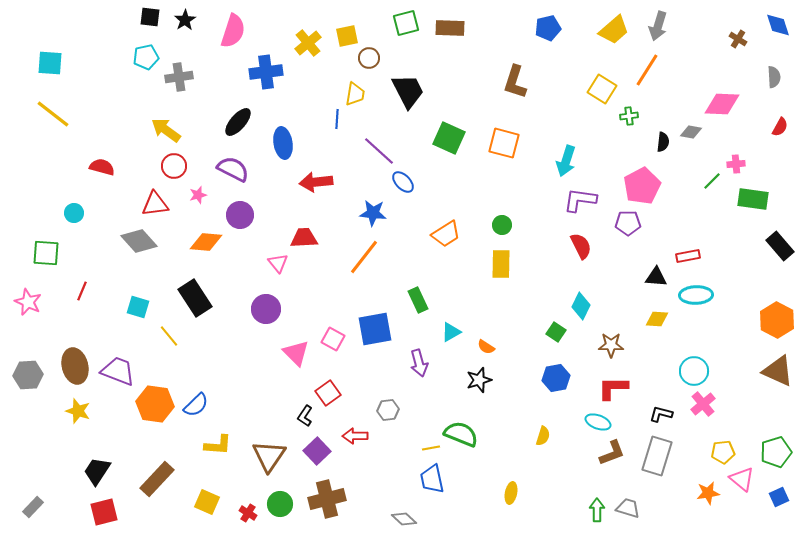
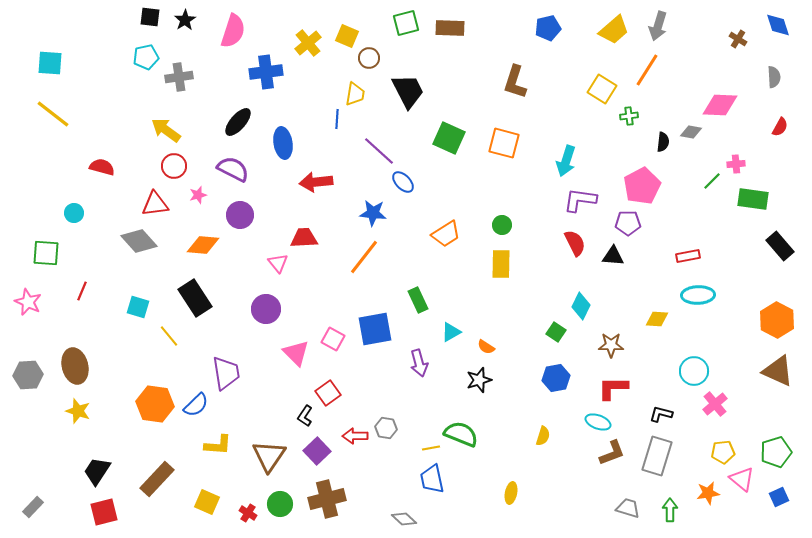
yellow square at (347, 36): rotated 35 degrees clockwise
pink diamond at (722, 104): moved 2 px left, 1 px down
orange diamond at (206, 242): moved 3 px left, 3 px down
red semicircle at (581, 246): moved 6 px left, 3 px up
black triangle at (656, 277): moved 43 px left, 21 px up
cyan ellipse at (696, 295): moved 2 px right
purple trapezoid at (118, 371): moved 108 px right, 2 px down; rotated 60 degrees clockwise
pink cross at (703, 404): moved 12 px right
gray hexagon at (388, 410): moved 2 px left, 18 px down; rotated 15 degrees clockwise
green arrow at (597, 510): moved 73 px right
